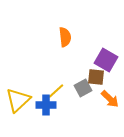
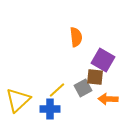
orange semicircle: moved 11 px right
purple square: moved 3 px left
brown square: moved 1 px left
yellow line: moved 1 px right, 1 px up
orange arrow: moved 2 px left; rotated 138 degrees clockwise
blue cross: moved 4 px right, 4 px down
